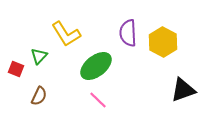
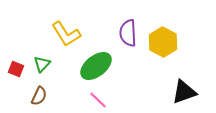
green triangle: moved 3 px right, 8 px down
black triangle: moved 1 px right, 2 px down
